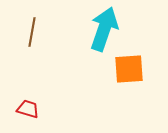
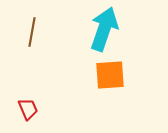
orange square: moved 19 px left, 6 px down
red trapezoid: rotated 50 degrees clockwise
